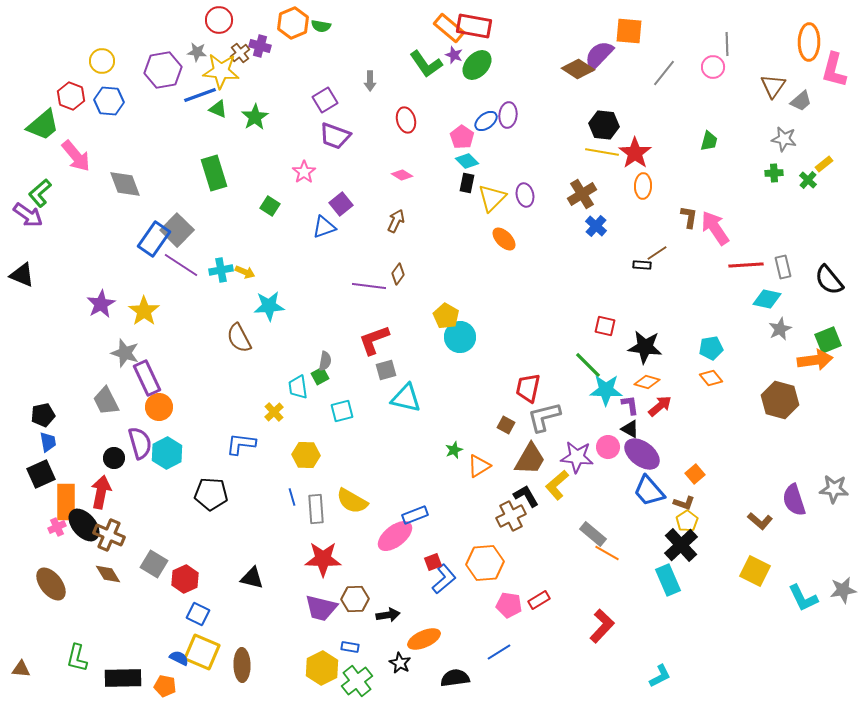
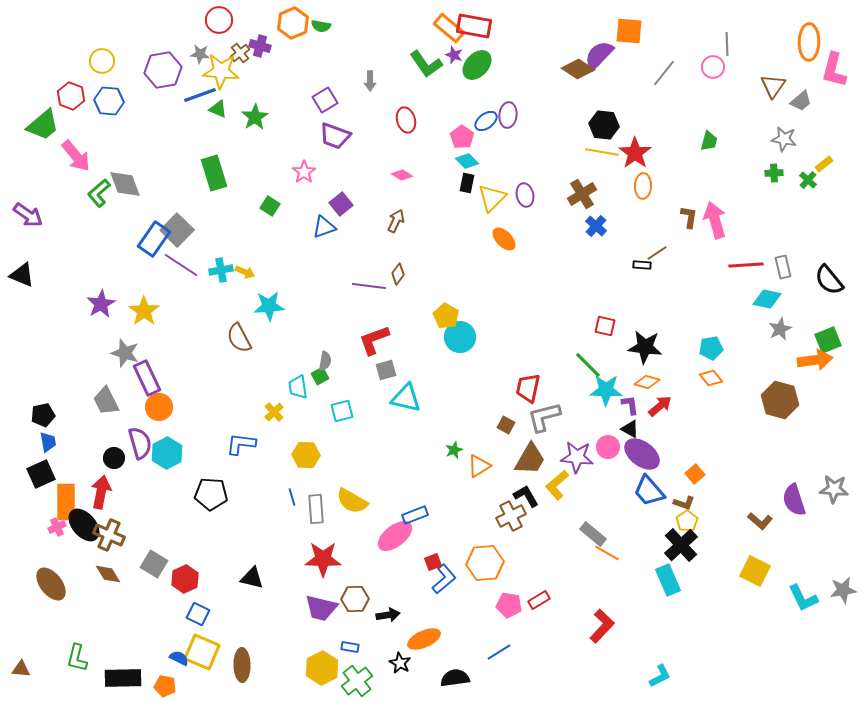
gray star at (197, 52): moved 3 px right, 2 px down
green L-shape at (40, 193): moved 59 px right
pink arrow at (715, 228): moved 8 px up; rotated 18 degrees clockwise
